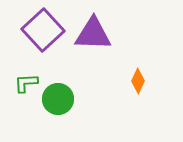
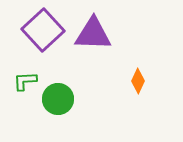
green L-shape: moved 1 px left, 2 px up
